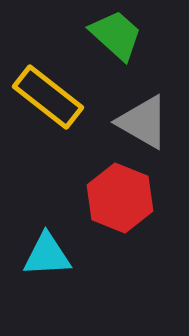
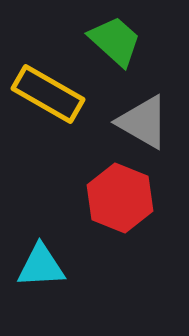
green trapezoid: moved 1 px left, 6 px down
yellow rectangle: moved 3 px up; rotated 8 degrees counterclockwise
cyan triangle: moved 6 px left, 11 px down
